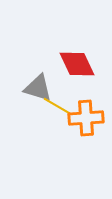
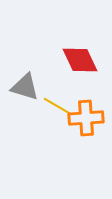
red diamond: moved 3 px right, 4 px up
gray triangle: moved 13 px left, 1 px up
